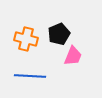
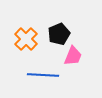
orange cross: rotated 30 degrees clockwise
blue line: moved 13 px right, 1 px up
